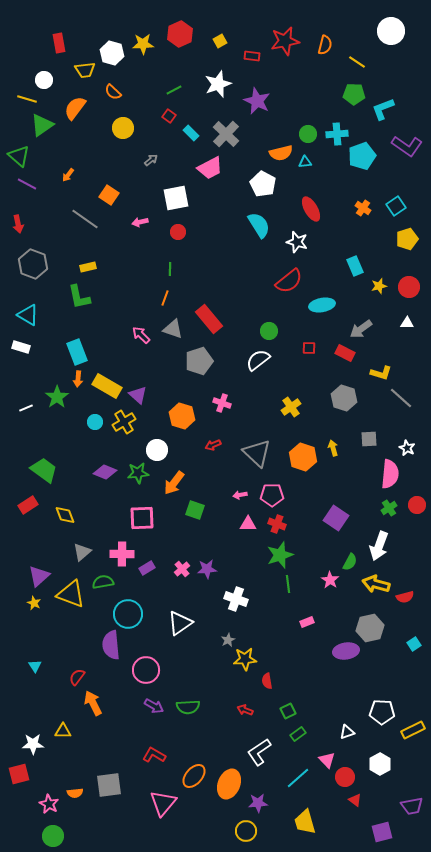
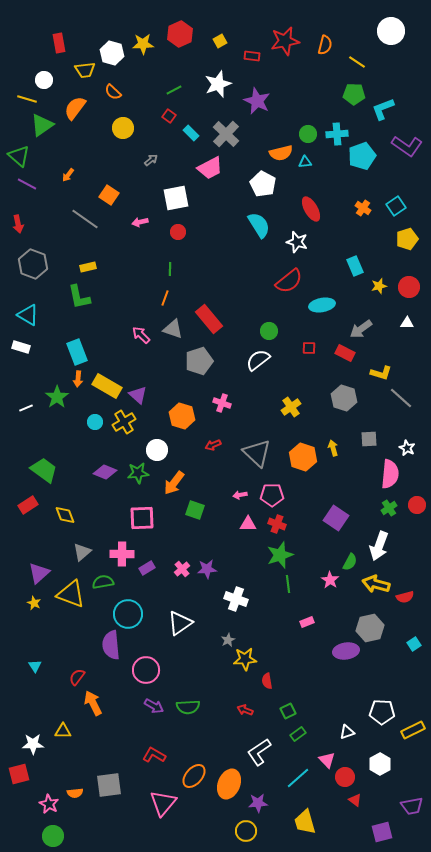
purple triangle at (39, 576): moved 3 px up
